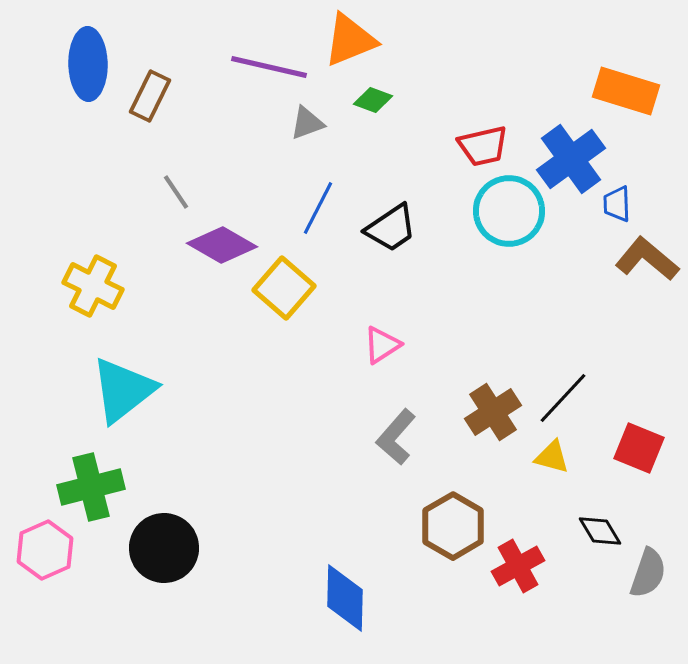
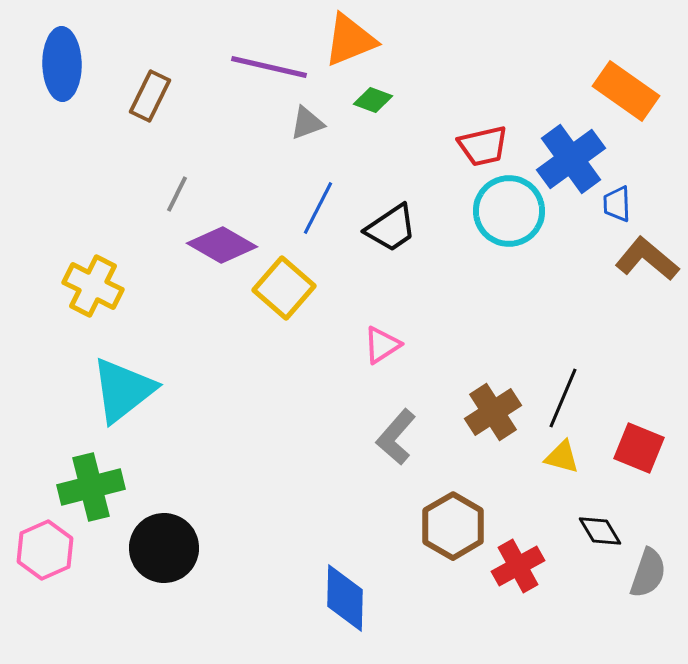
blue ellipse: moved 26 px left
orange rectangle: rotated 18 degrees clockwise
gray line: moved 1 px right, 2 px down; rotated 60 degrees clockwise
black line: rotated 20 degrees counterclockwise
yellow triangle: moved 10 px right
